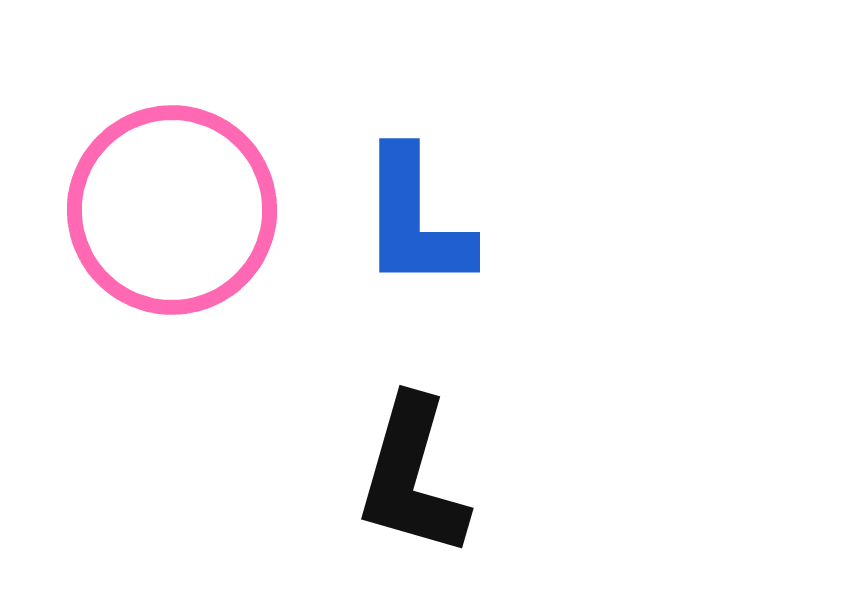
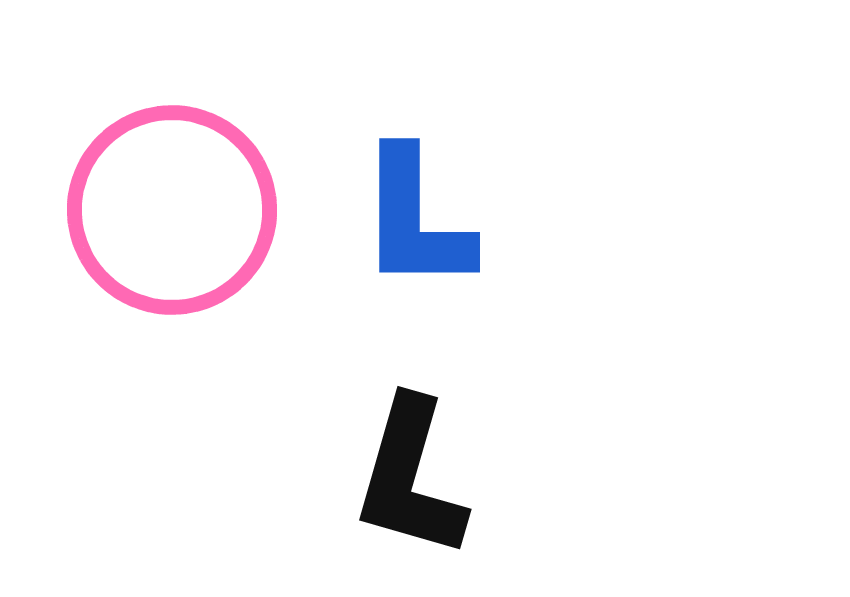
black L-shape: moved 2 px left, 1 px down
